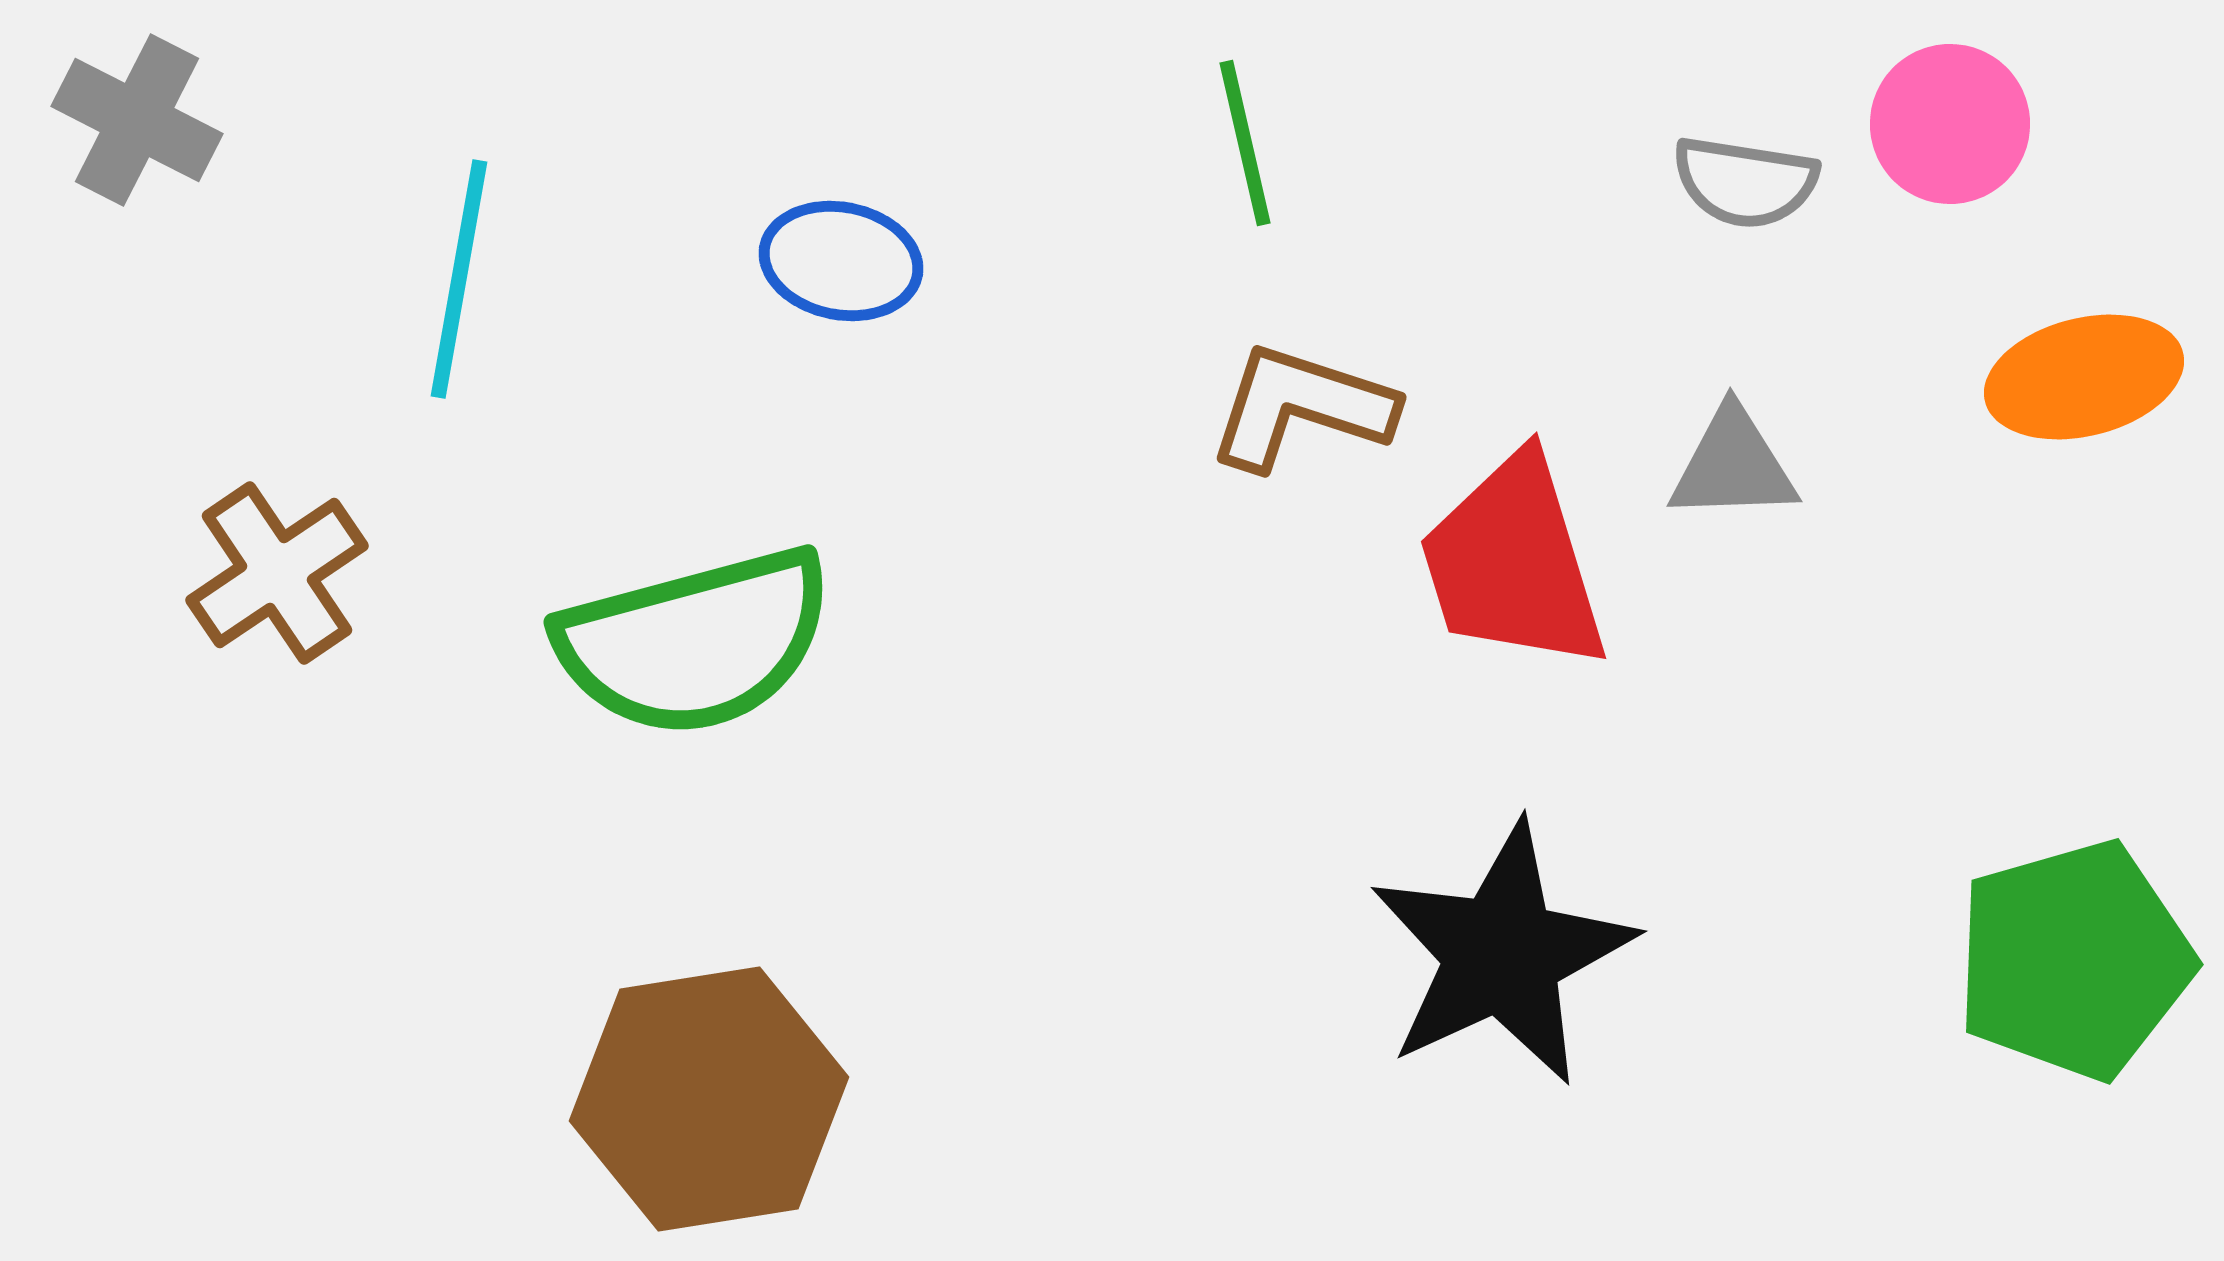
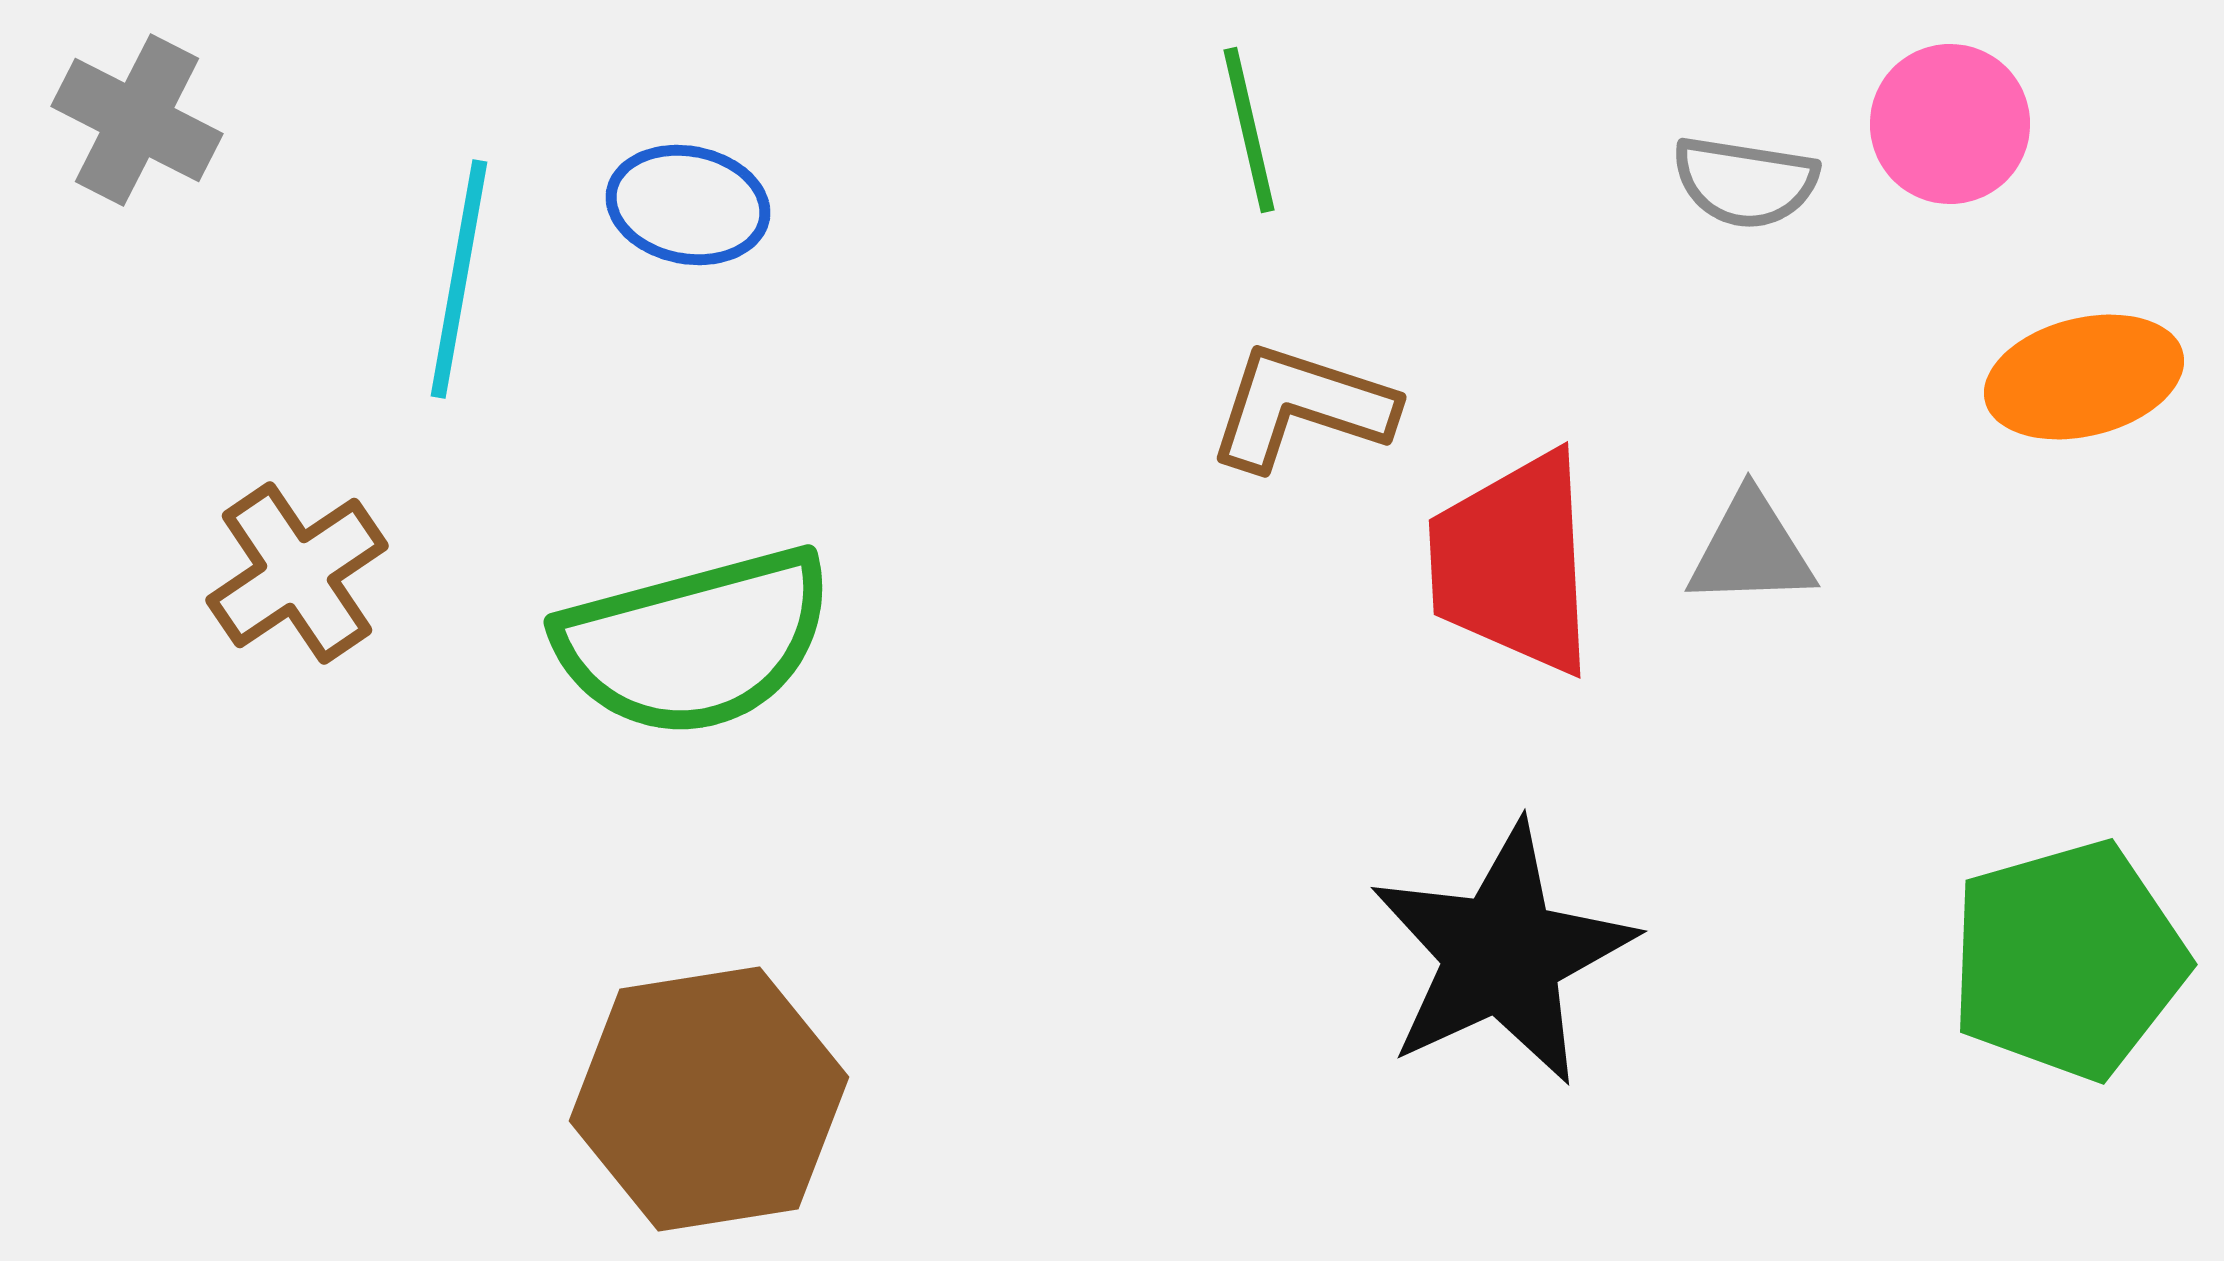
green line: moved 4 px right, 13 px up
blue ellipse: moved 153 px left, 56 px up
gray triangle: moved 18 px right, 85 px down
red trapezoid: rotated 14 degrees clockwise
brown cross: moved 20 px right
green pentagon: moved 6 px left
